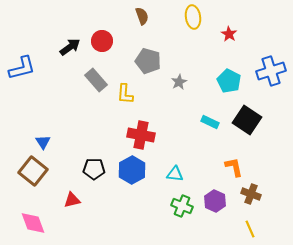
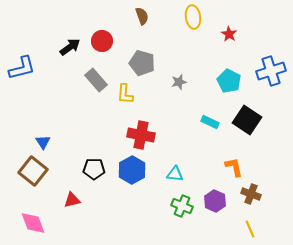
gray pentagon: moved 6 px left, 2 px down
gray star: rotated 14 degrees clockwise
